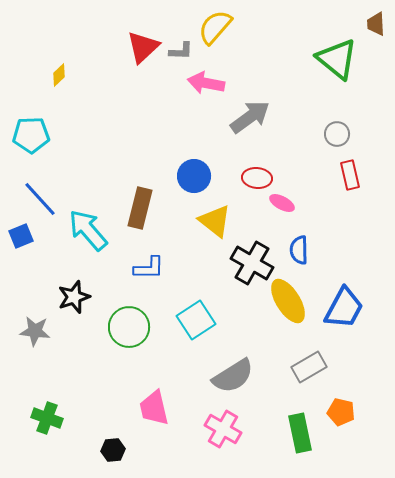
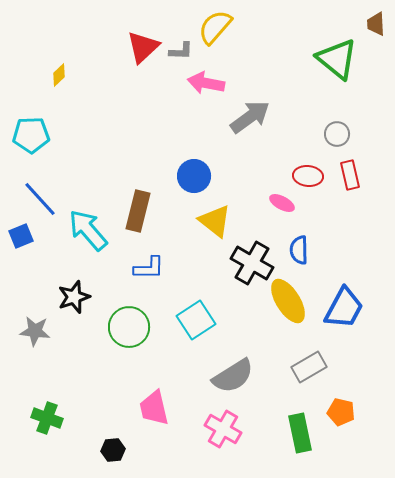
red ellipse: moved 51 px right, 2 px up
brown rectangle: moved 2 px left, 3 px down
